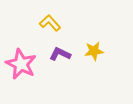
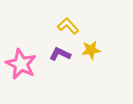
yellow L-shape: moved 18 px right, 3 px down
yellow star: moved 3 px left, 1 px up
